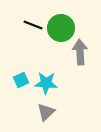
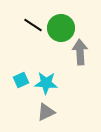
black line: rotated 12 degrees clockwise
gray triangle: rotated 18 degrees clockwise
